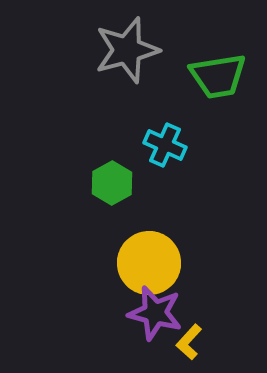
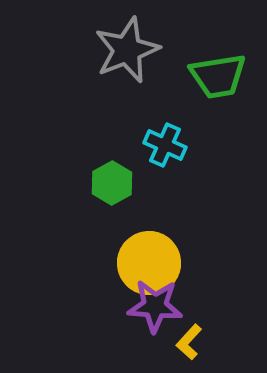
gray star: rotated 6 degrees counterclockwise
purple star: moved 7 px up; rotated 10 degrees counterclockwise
